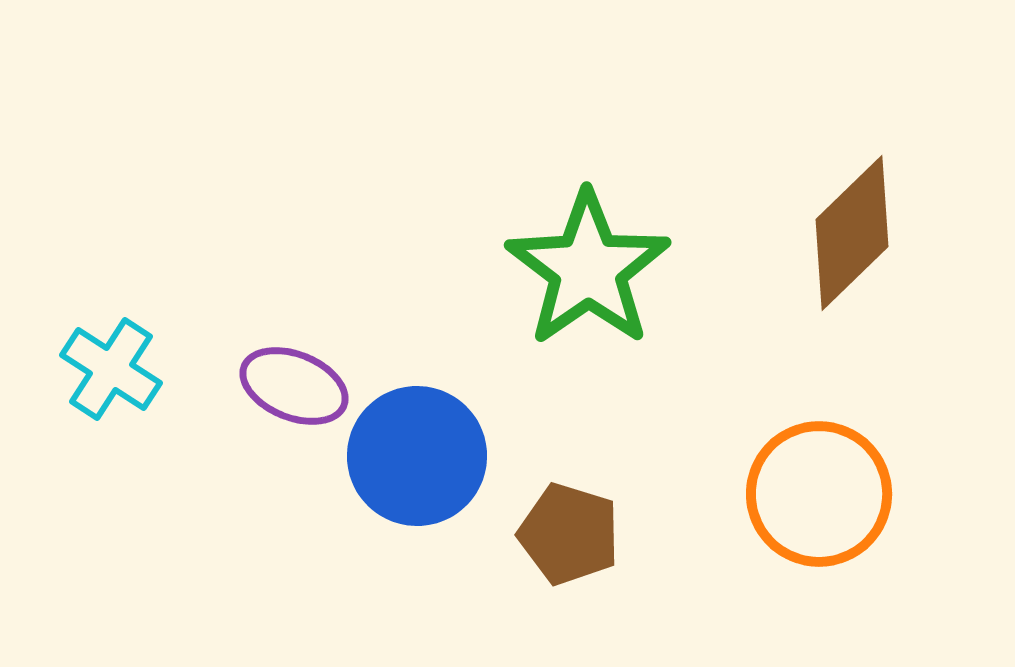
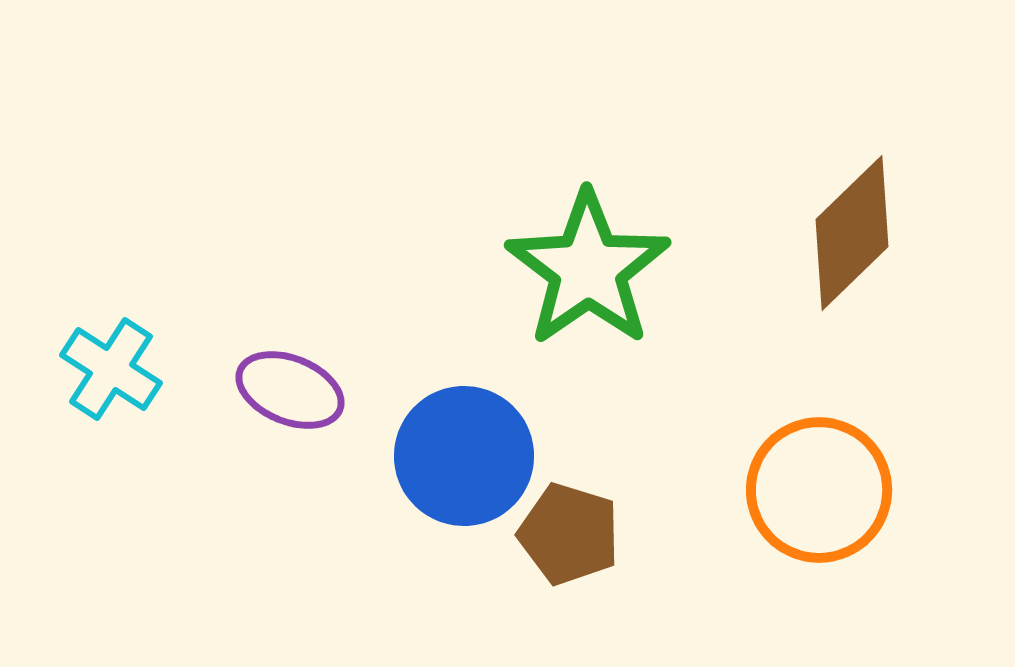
purple ellipse: moved 4 px left, 4 px down
blue circle: moved 47 px right
orange circle: moved 4 px up
